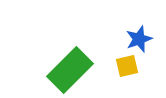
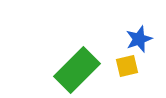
green rectangle: moved 7 px right
